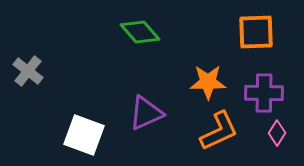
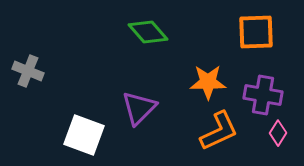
green diamond: moved 8 px right
gray cross: rotated 16 degrees counterclockwise
purple cross: moved 1 px left, 2 px down; rotated 9 degrees clockwise
purple triangle: moved 7 px left, 5 px up; rotated 21 degrees counterclockwise
pink diamond: moved 1 px right
